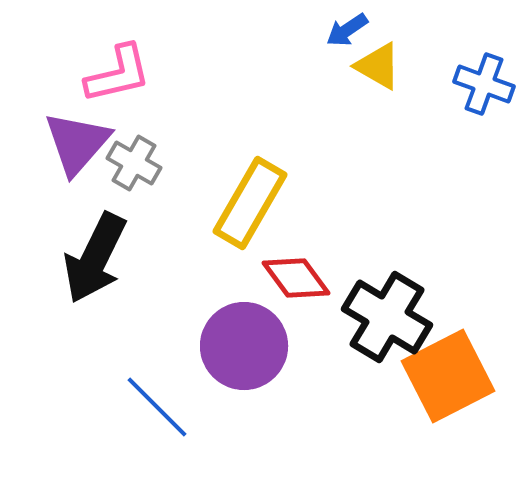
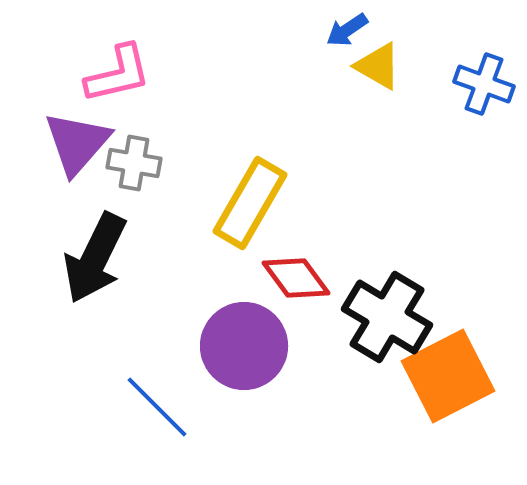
gray cross: rotated 20 degrees counterclockwise
